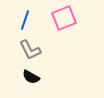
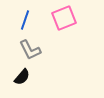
black semicircle: moved 9 px left; rotated 78 degrees counterclockwise
